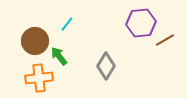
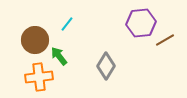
brown circle: moved 1 px up
orange cross: moved 1 px up
